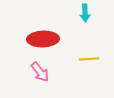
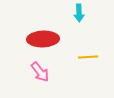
cyan arrow: moved 6 px left
yellow line: moved 1 px left, 2 px up
